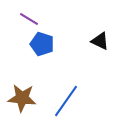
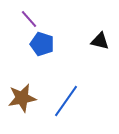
purple line: rotated 18 degrees clockwise
black triangle: rotated 12 degrees counterclockwise
brown star: rotated 16 degrees counterclockwise
